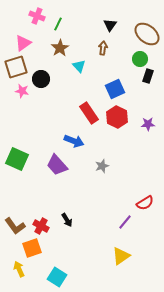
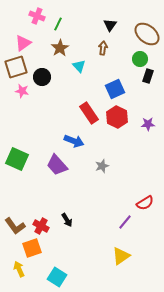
black circle: moved 1 px right, 2 px up
